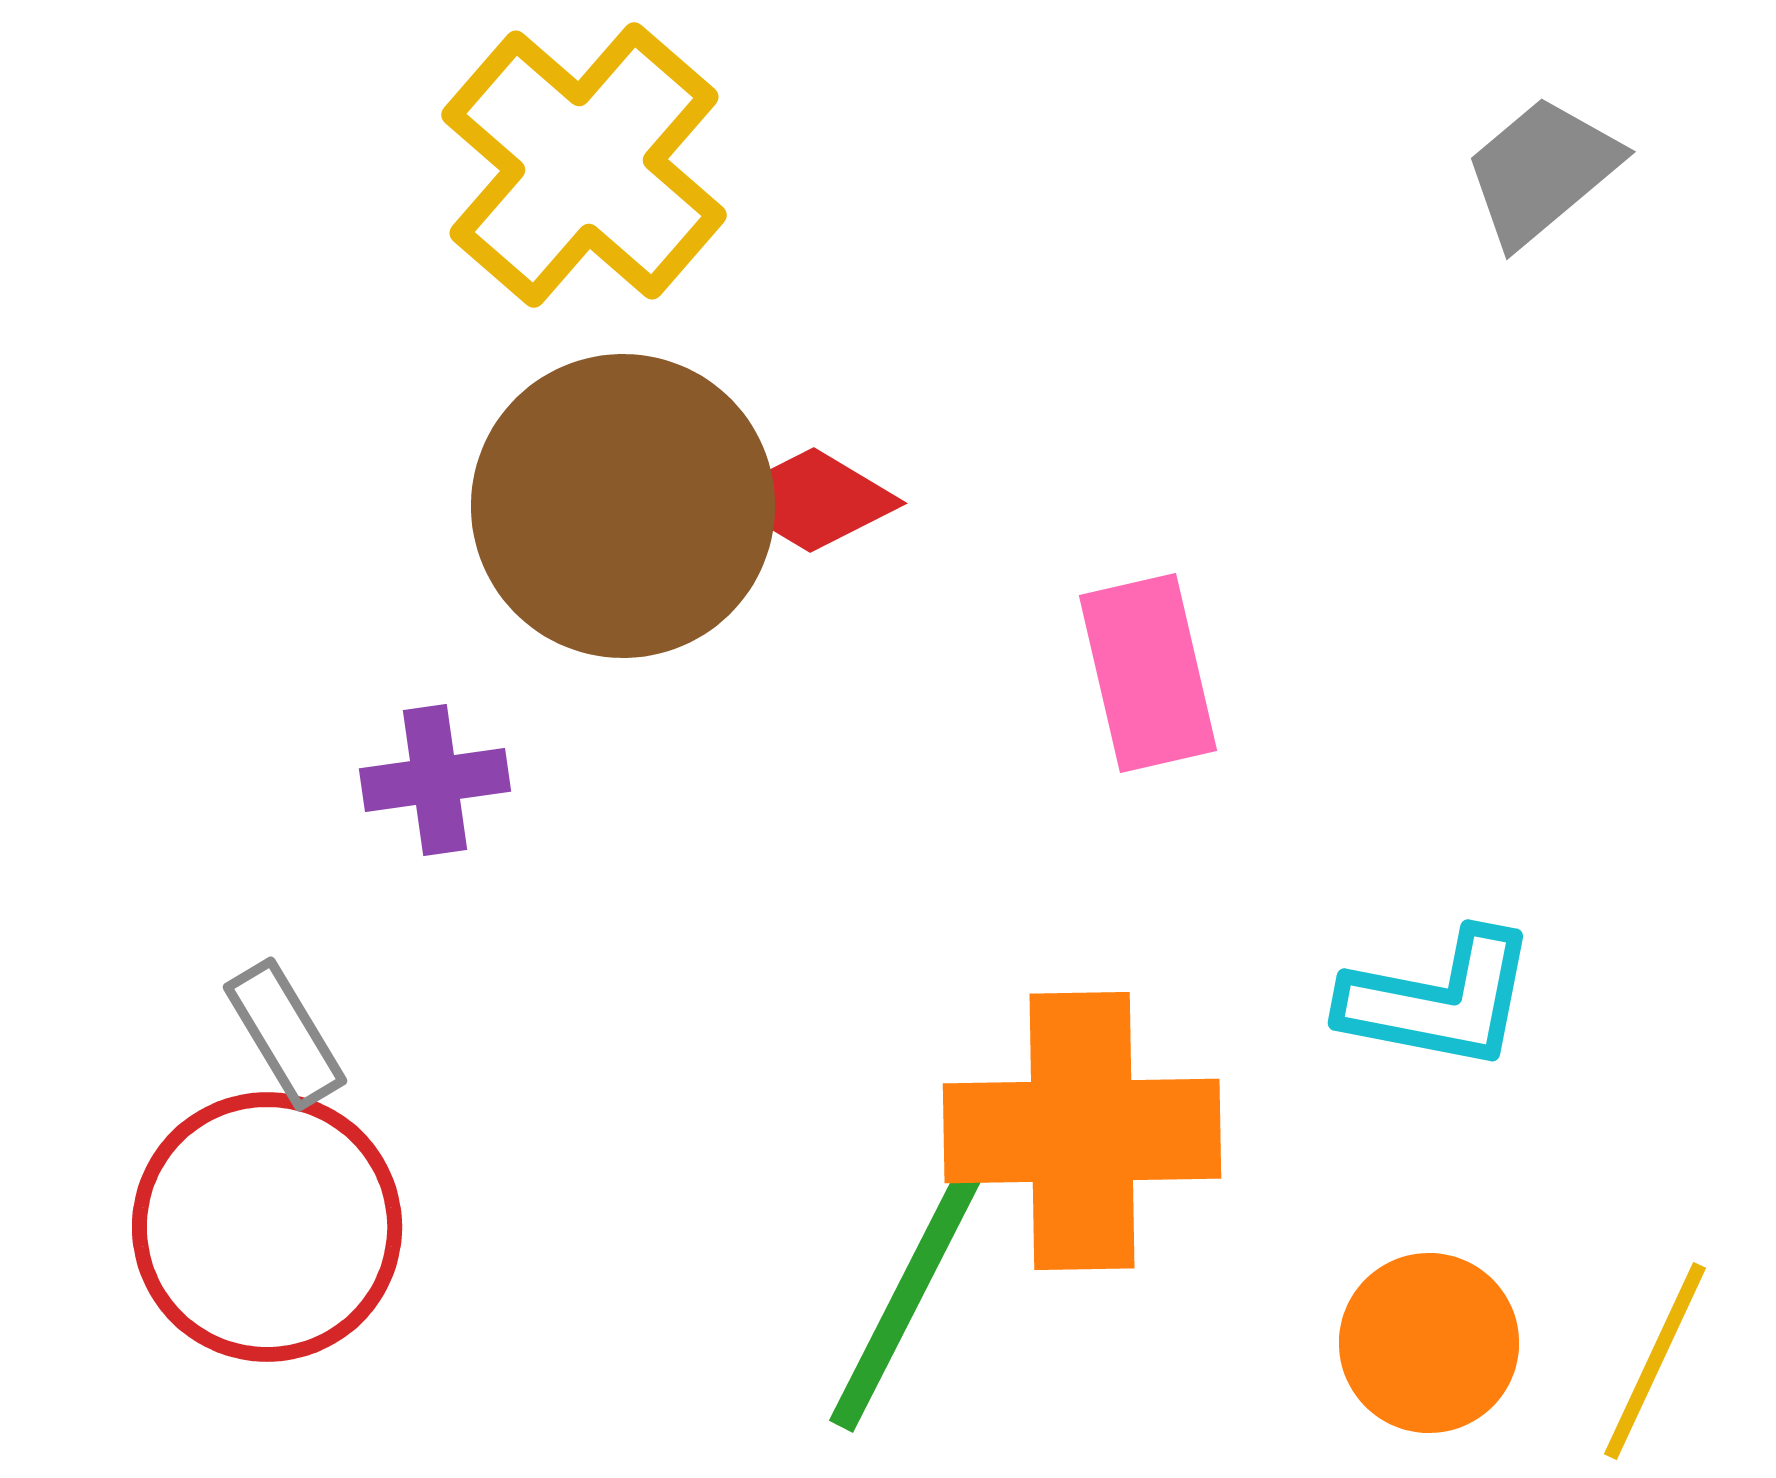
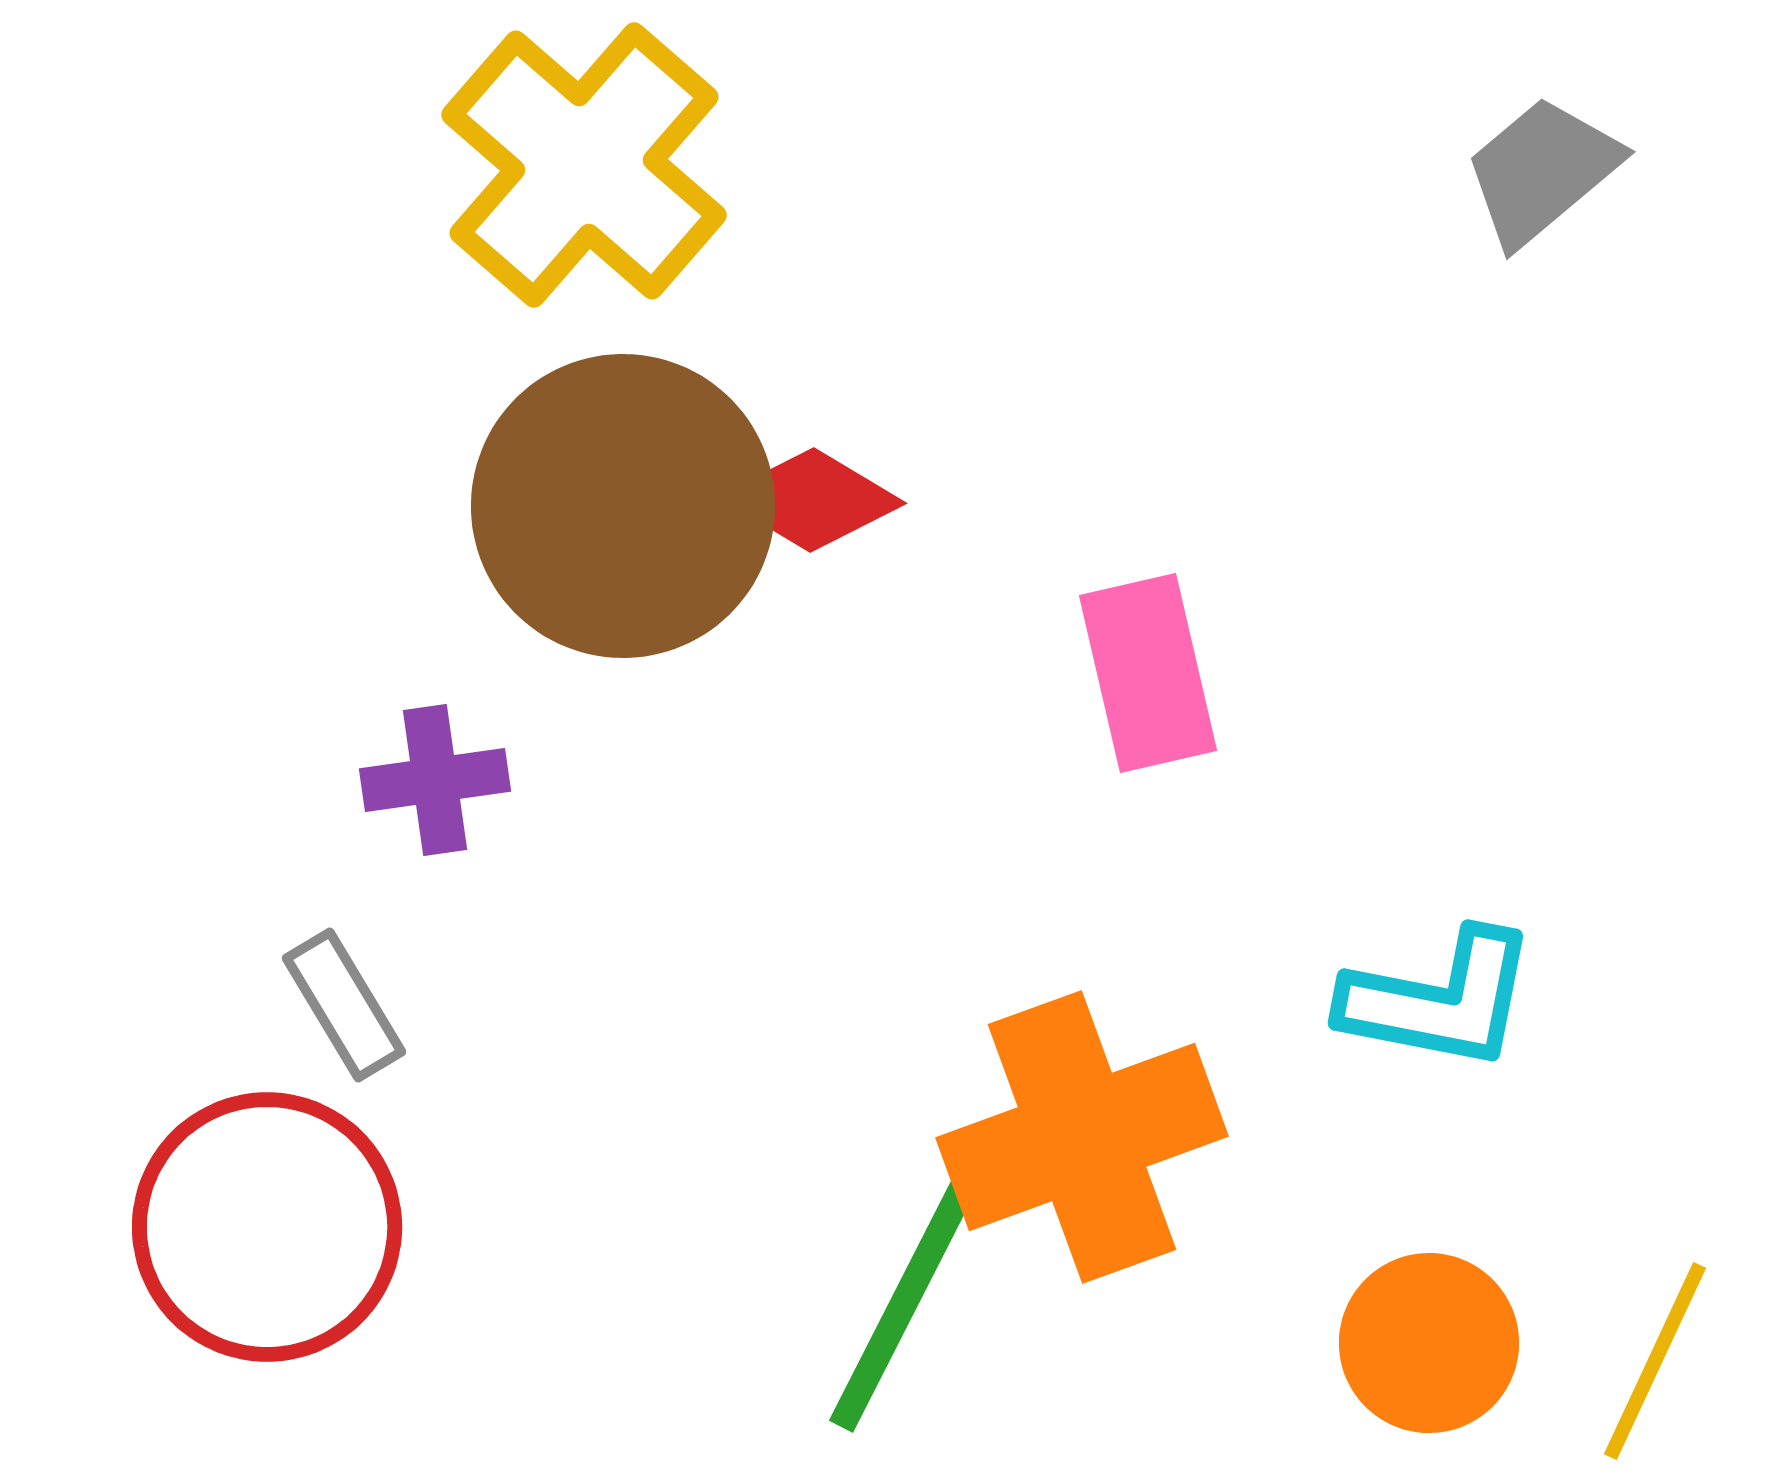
gray rectangle: moved 59 px right, 29 px up
orange cross: moved 6 px down; rotated 19 degrees counterclockwise
